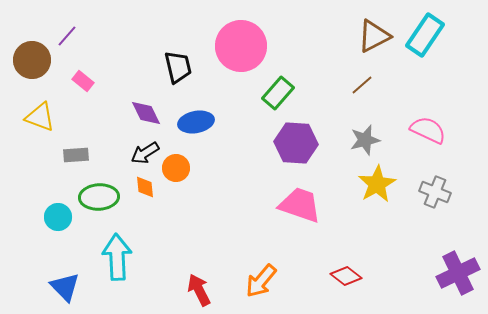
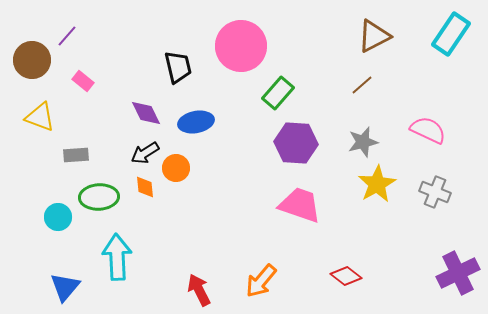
cyan rectangle: moved 26 px right, 1 px up
gray star: moved 2 px left, 2 px down
blue triangle: rotated 24 degrees clockwise
